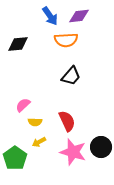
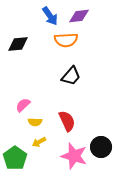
pink star: moved 1 px right, 4 px down
